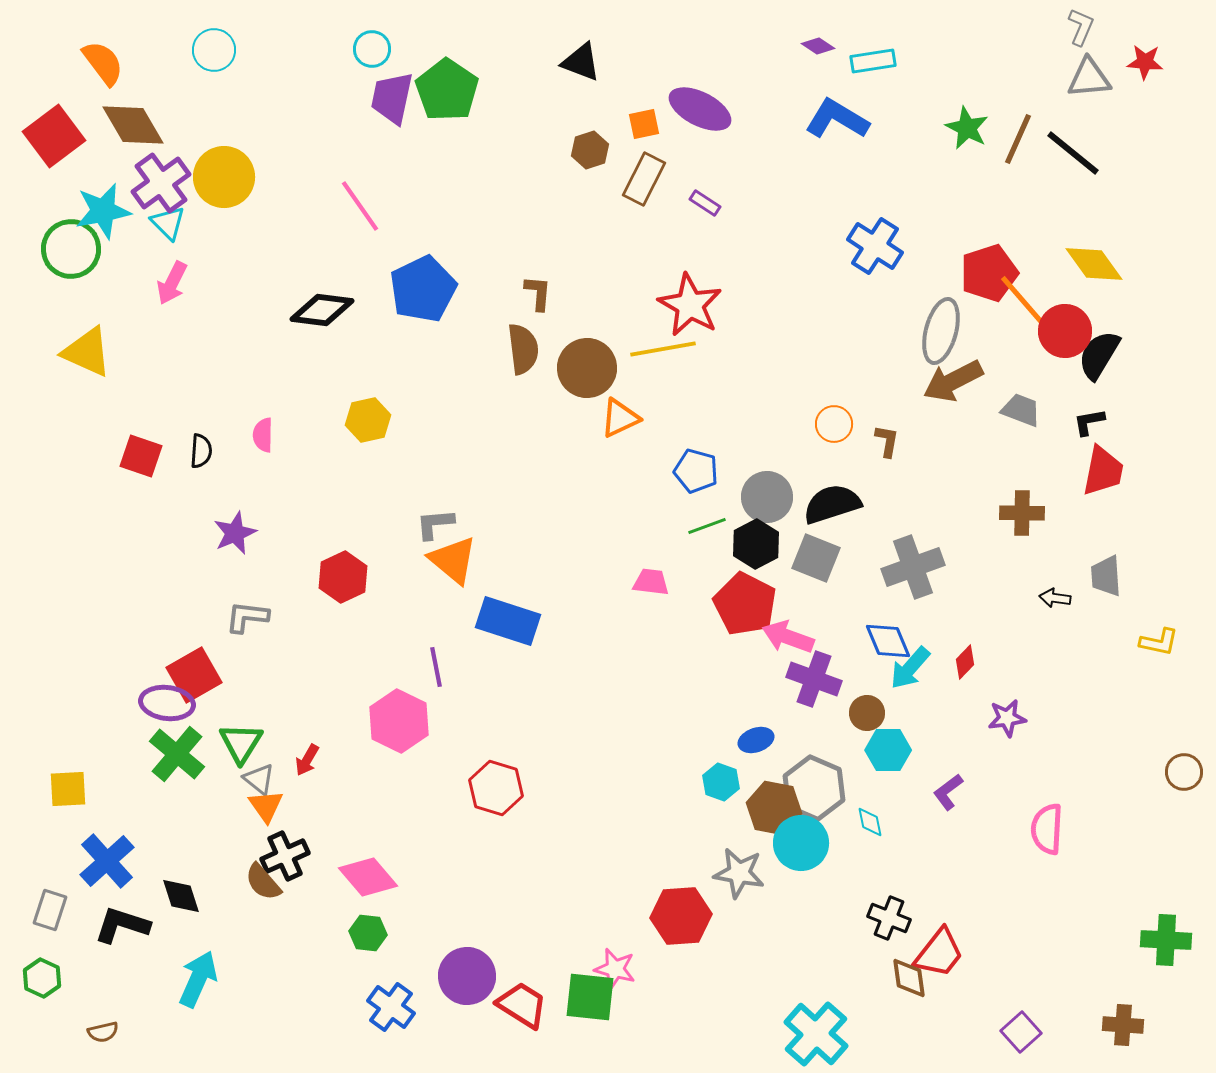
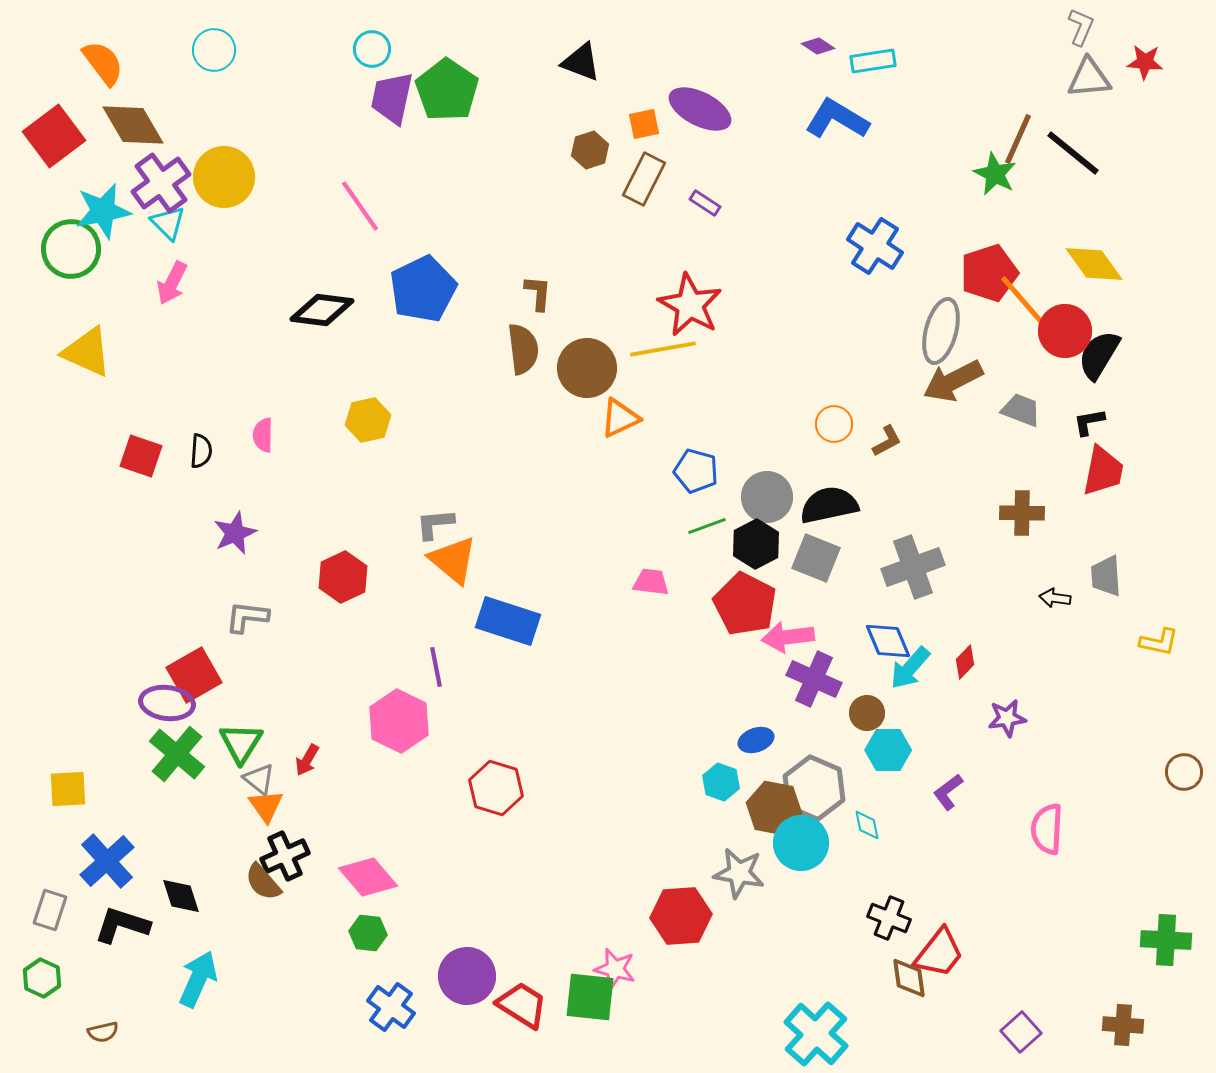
green star at (967, 128): moved 28 px right, 46 px down
brown L-shape at (887, 441): rotated 52 degrees clockwise
black semicircle at (832, 504): moved 3 px left, 1 px down; rotated 6 degrees clockwise
pink arrow at (788, 637): rotated 27 degrees counterclockwise
purple cross at (814, 679): rotated 4 degrees clockwise
cyan diamond at (870, 822): moved 3 px left, 3 px down
